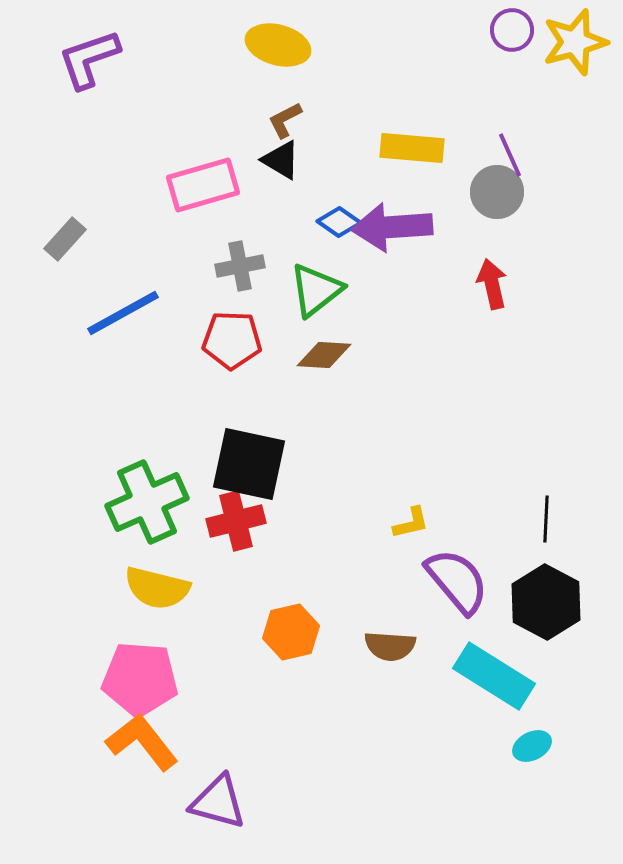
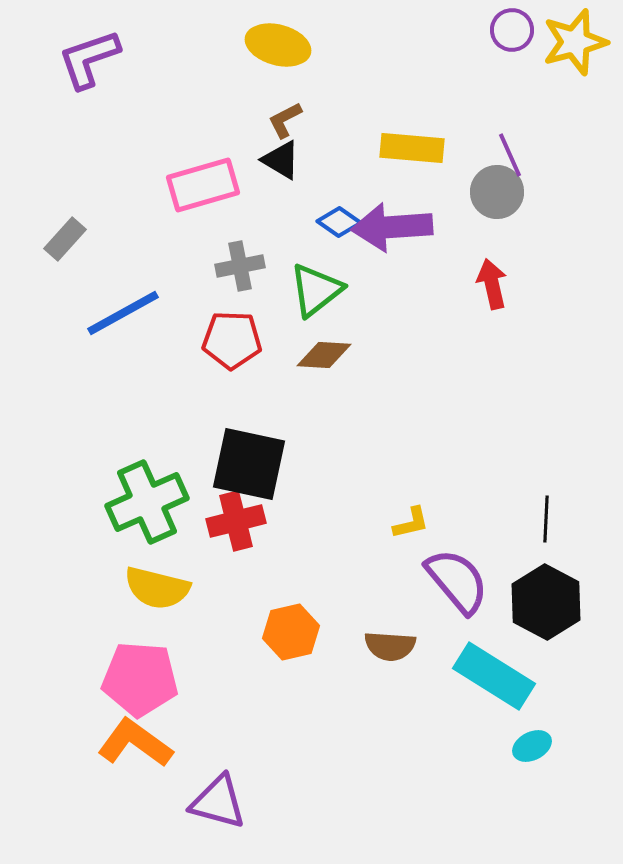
orange L-shape: moved 7 px left, 1 px down; rotated 16 degrees counterclockwise
